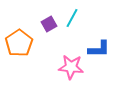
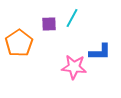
purple square: rotated 28 degrees clockwise
blue L-shape: moved 1 px right, 3 px down
pink star: moved 3 px right
